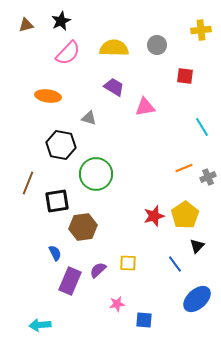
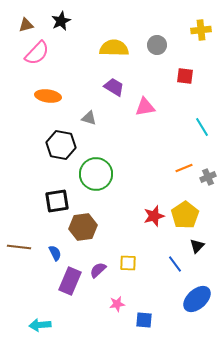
pink semicircle: moved 31 px left
brown line: moved 9 px left, 64 px down; rotated 75 degrees clockwise
